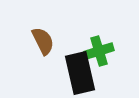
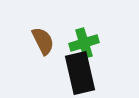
green cross: moved 15 px left, 8 px up
